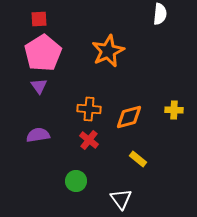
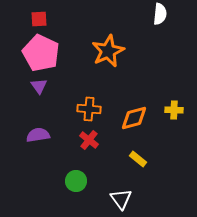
pink pentagon: moved 2 px left; rotated 15 degrees counterclockwise
orange diamond: moved 5 px right, 1 px down
